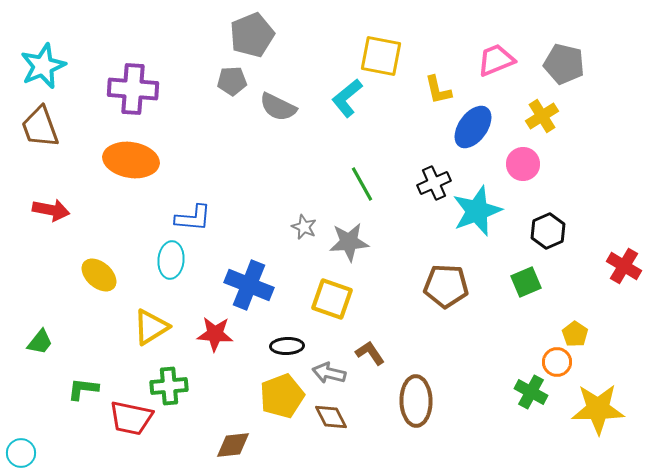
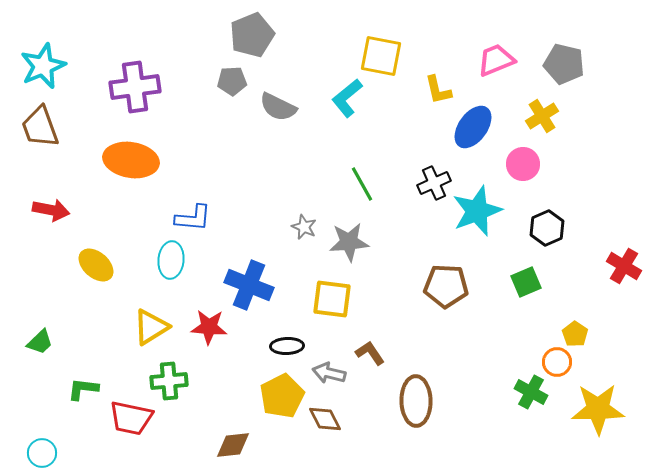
purple cross at (133, 89): moved 2 px right, 2 px up; rotated 12 degrees counterclockwise
black hexagon at (548, 231): moved 1 px left, 3 px up
yellow ellipse at (99, 275): moved 3 px left, 10 px up
yellow square at (332, 299): rotated 12 degrees counterclockwise
red star at (215, 334): moved 6 px left, 7 px up
green trapezoid at (40, 342): rotated 8 degrees clockwise
green cross at (169, 386): moved 5 px up
yellow pentagon at (282, 396): rotated 6 degrees counterclockwise
brown diamond at (331, 417): moved 6 px left, 2 px down
cyan circle at (21, 453): moved 21 px right
